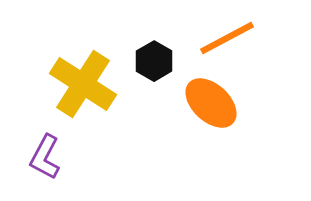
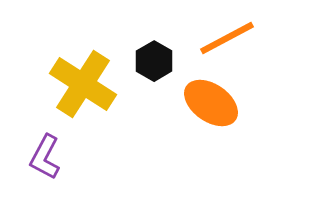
orange ellipse: rotated 8 degrees counterclockwise
